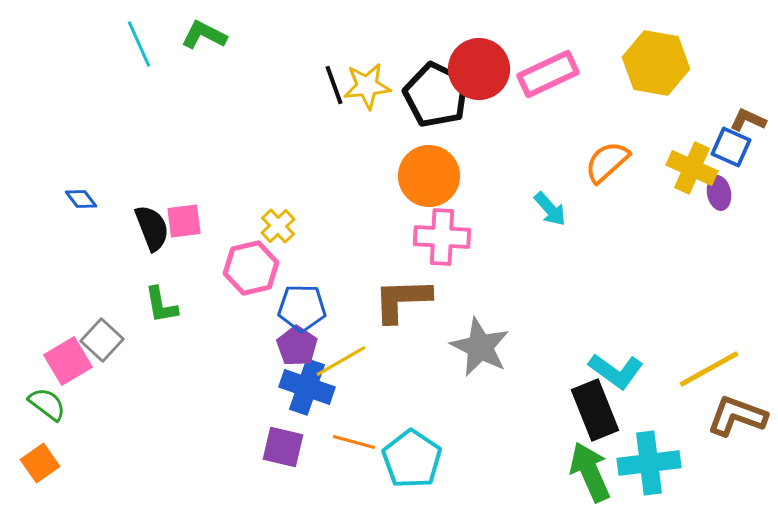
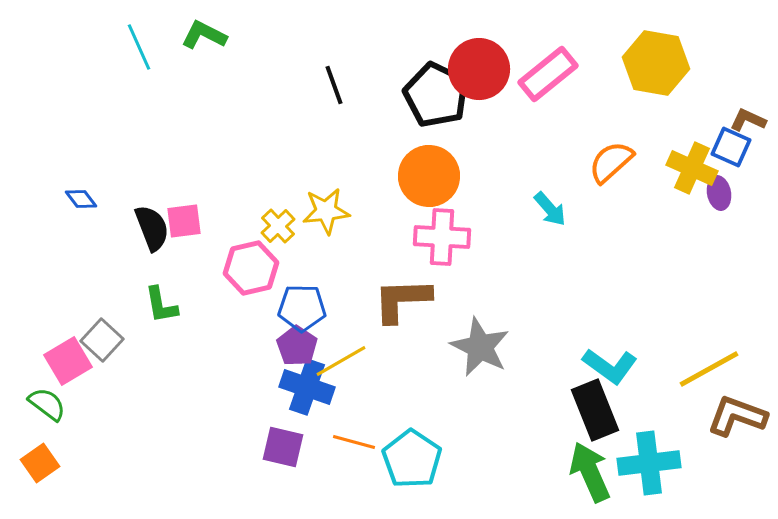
cyan line at (139, 44): moved 3 px down
pink rectangle at (548, 74): rotated 14 degrees counterclockwise
yellow star at (367, 86): moved 41 px left, 125 px down
orange semicircle at (607, 162): moved 4 px right
cyan L-shape at (616, 371): moved 6 px left, 5 px up
